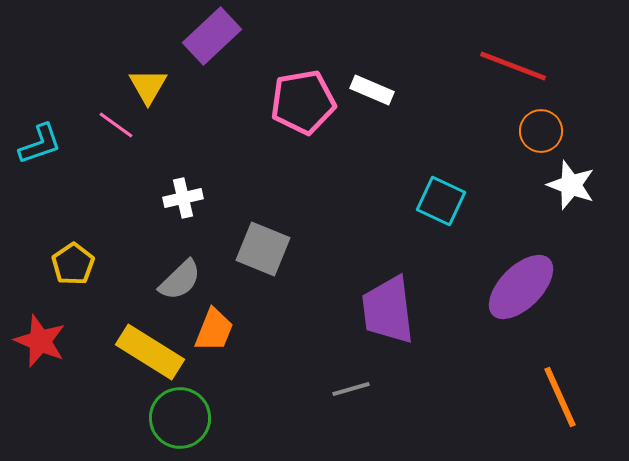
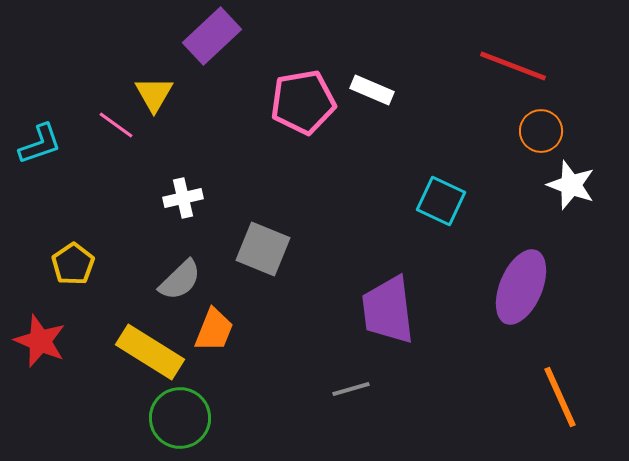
yellow triangle: moved 6 px right, 8 px down
purple ellipse: rotated 22 degrees counterclockwise
